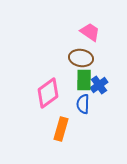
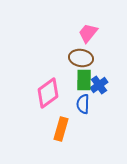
pink trapezoid: moved 2 px left, 1 px down; rotated 85 degrees counterclockwise
